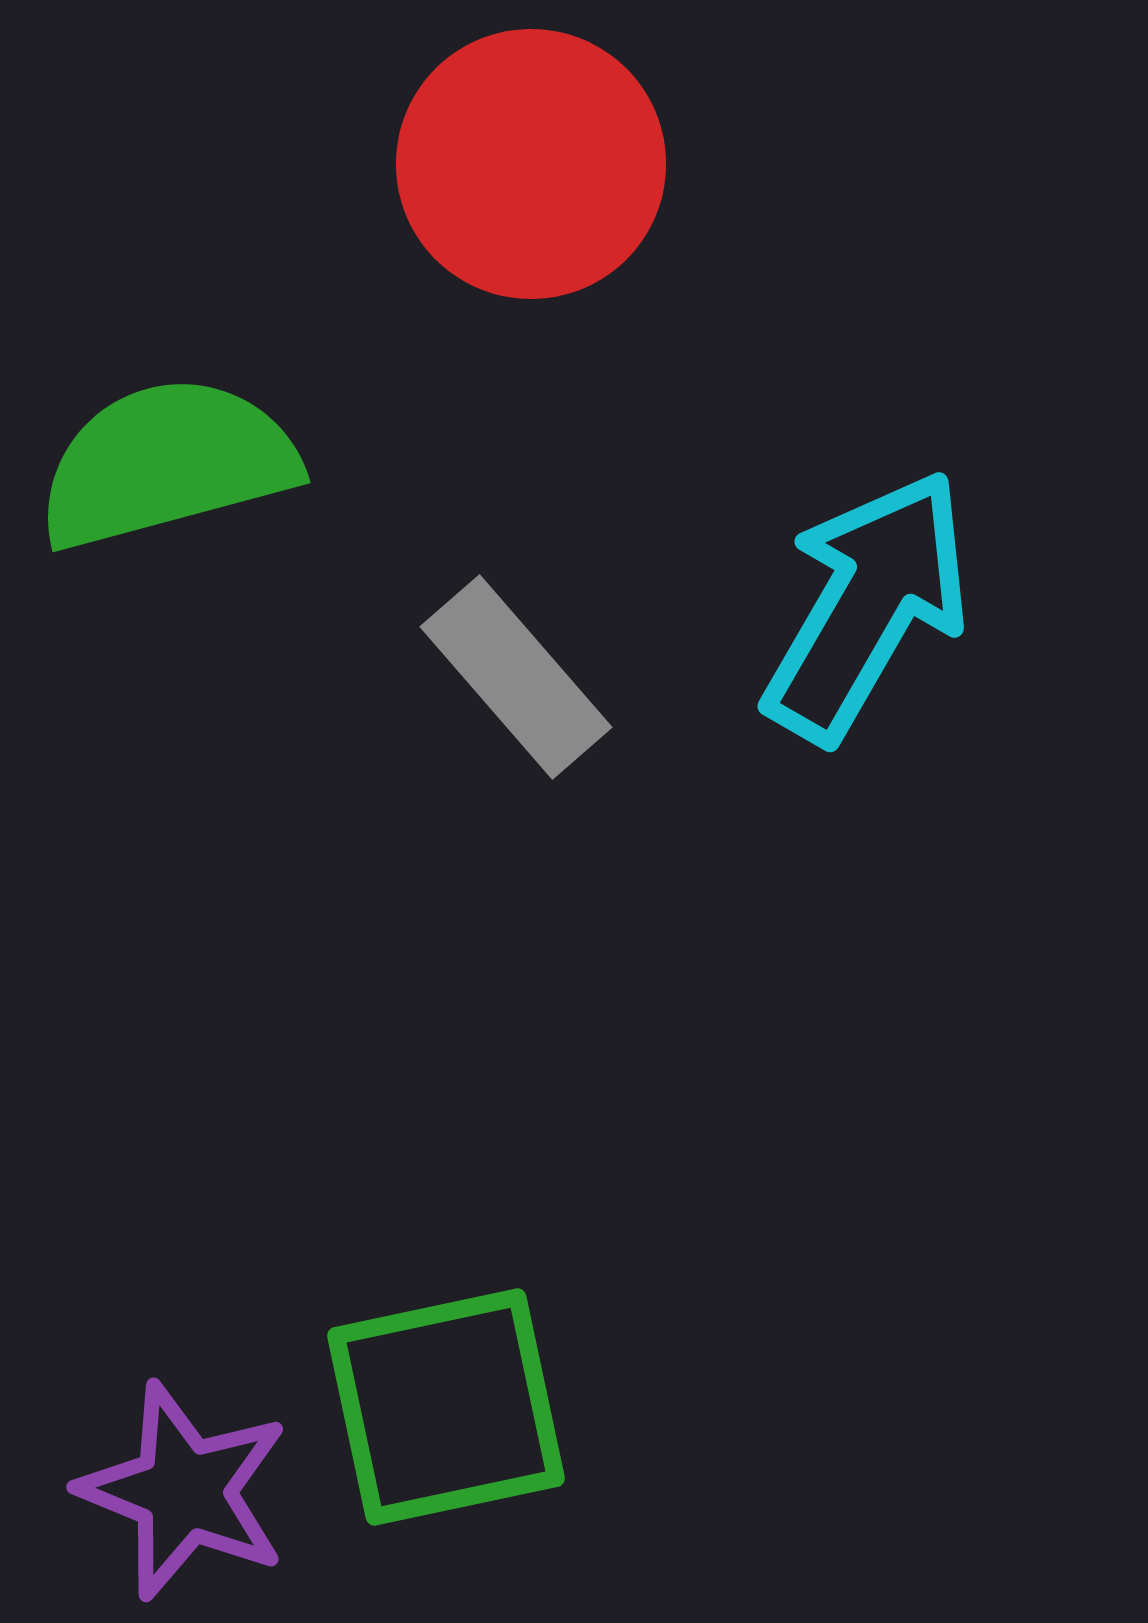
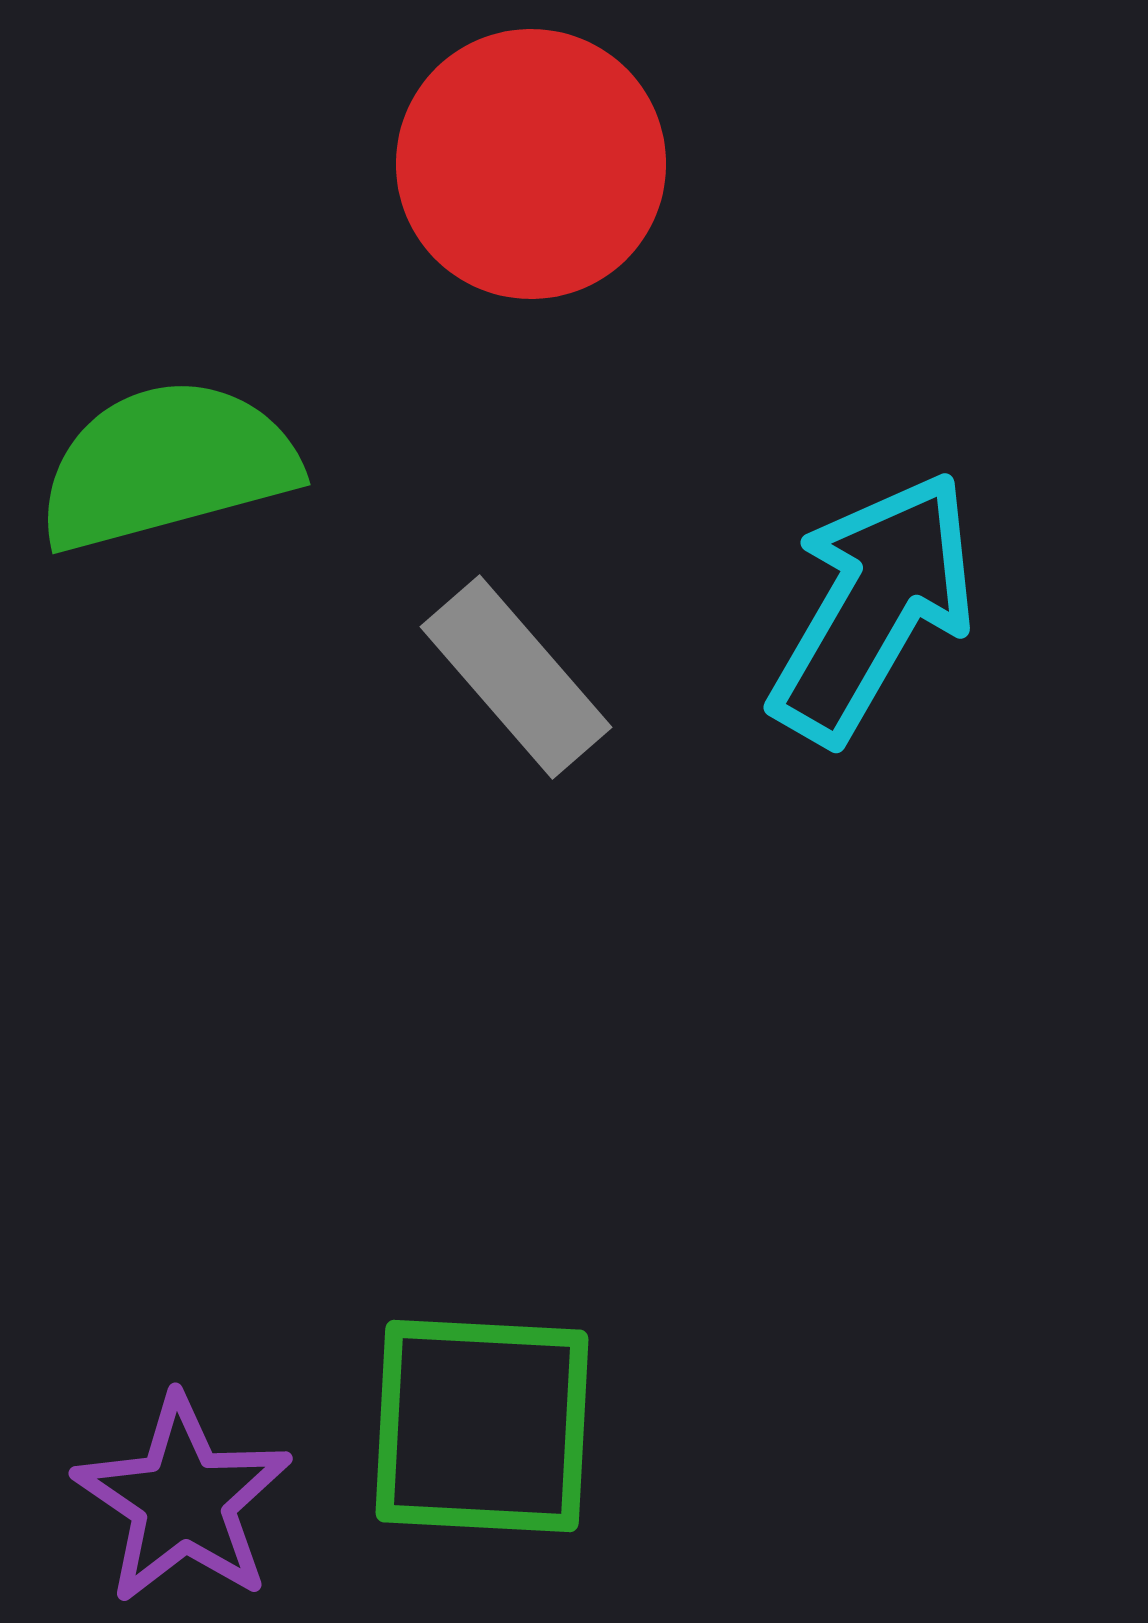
green semicircle: moved 2 px down
cyan arrow: moved 6 px right, 1 px down
green square: moved 36 px right, 19 px down; rotated 15 degrees clockwise
purple star: moved 1 px left, 9 px down; rotated 12 degrees clockwise
